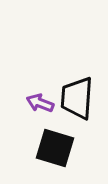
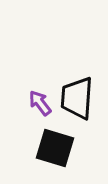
purple arrow: rotated 32 degrees clockwise
